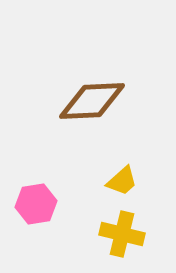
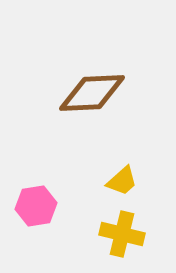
brown diamond: moved 8 px up
pink hexagon: moved 2 px down
